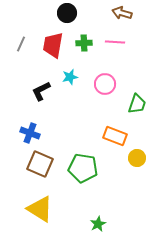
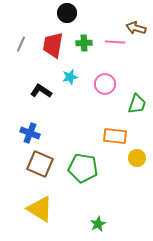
brown arrow: moved 14 px right, 15 px down
black L-shape: rotated 60 degrees clockwise
orange rectangle: rotated 15 degrees counterclockwise
